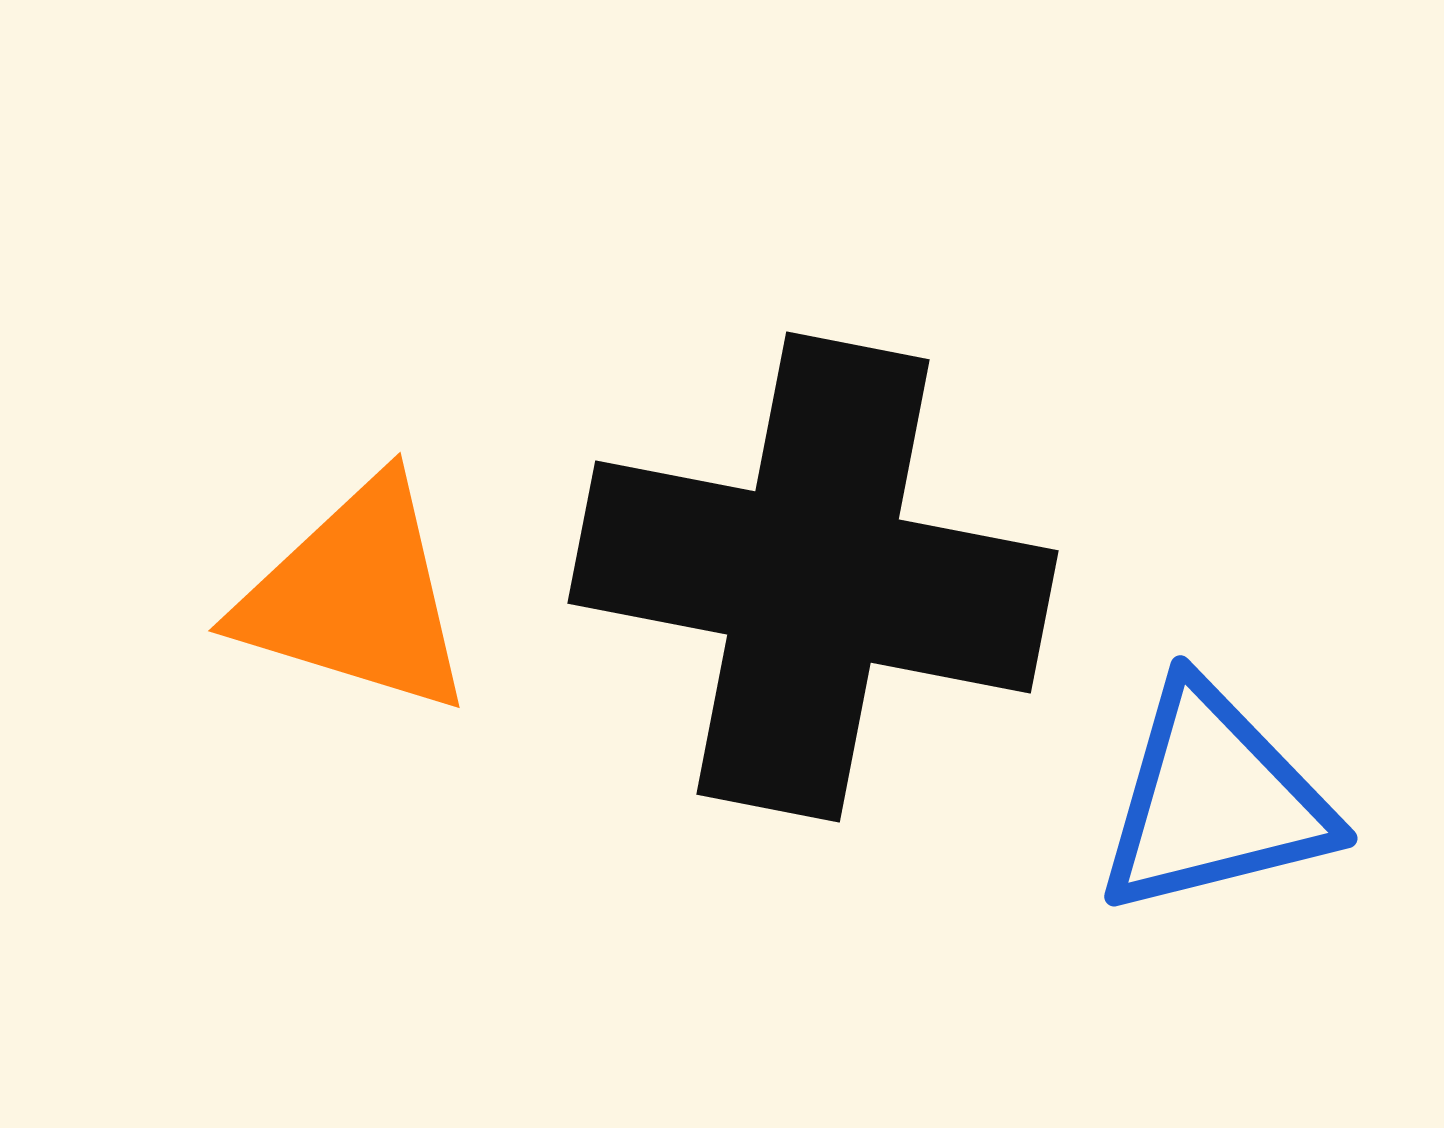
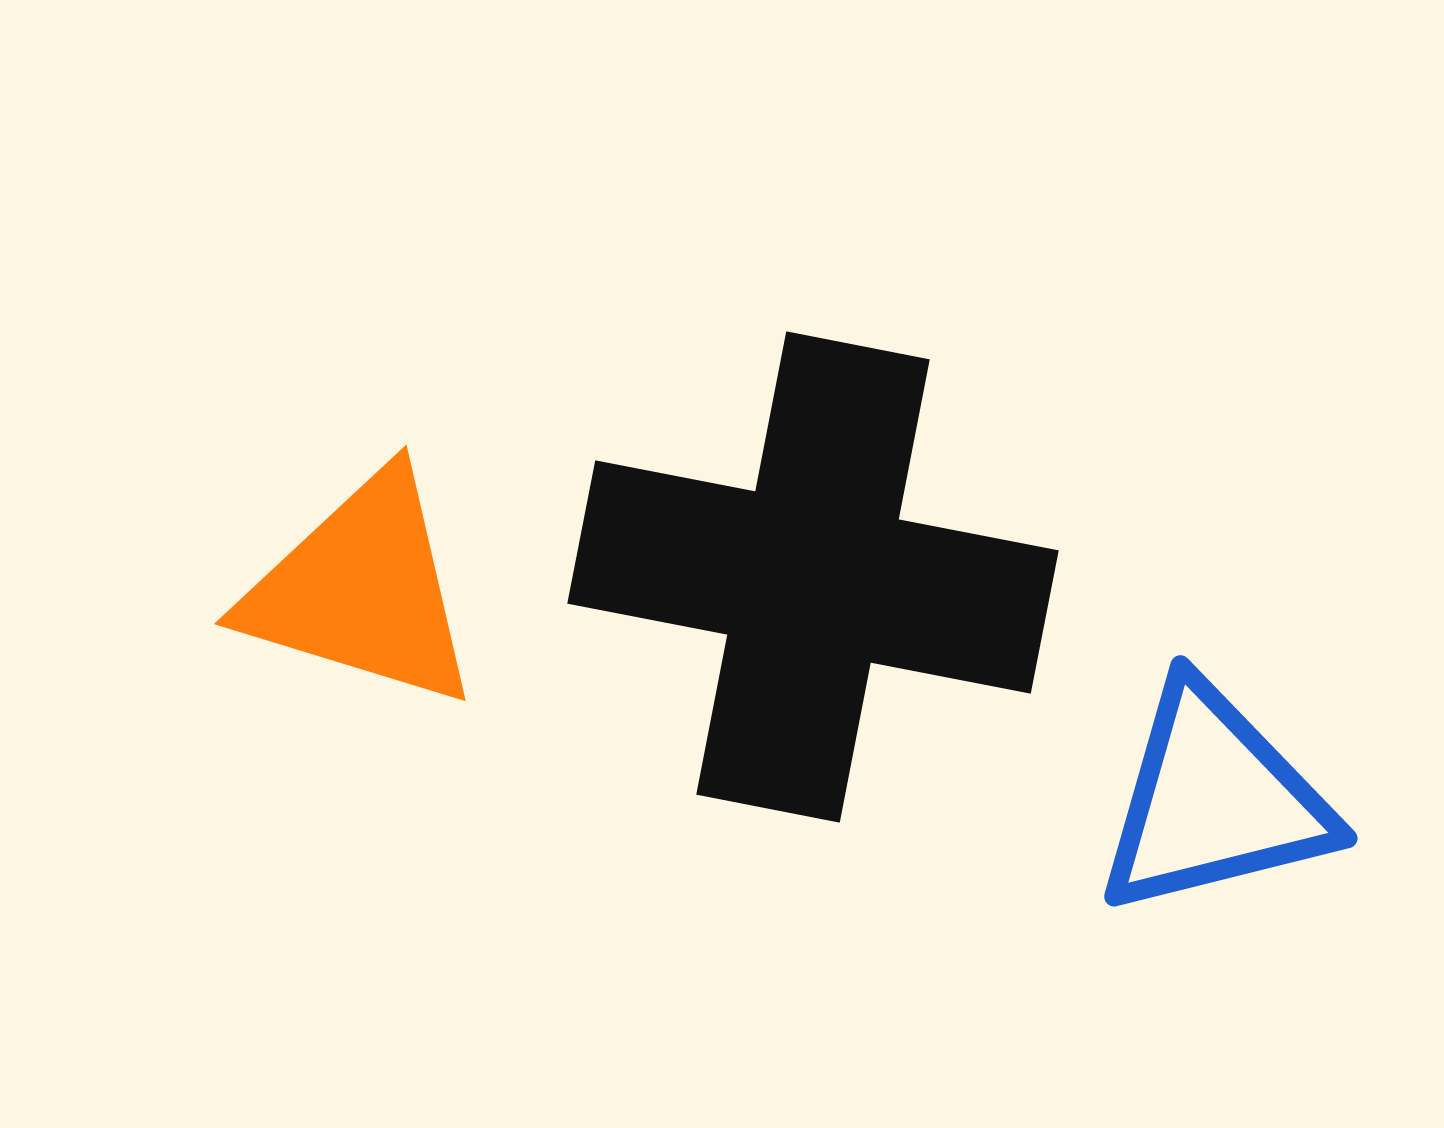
orange triangle: moved 6 px right, 7 px up
